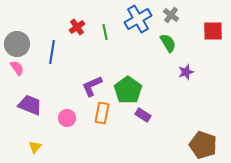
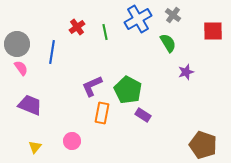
gray cross: moved 2 px right
pink semicircle: moved 4 px right
green pentagon: rotated 8 degrees counterclockwise
pink circle: moved 5 px right, 23 px down
